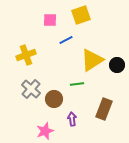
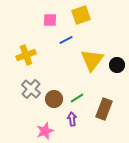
yellow triangle: rotated 20 degrees counterclockwise
green line: moved 14 px down; rotated 24 degrees counterclockwise
